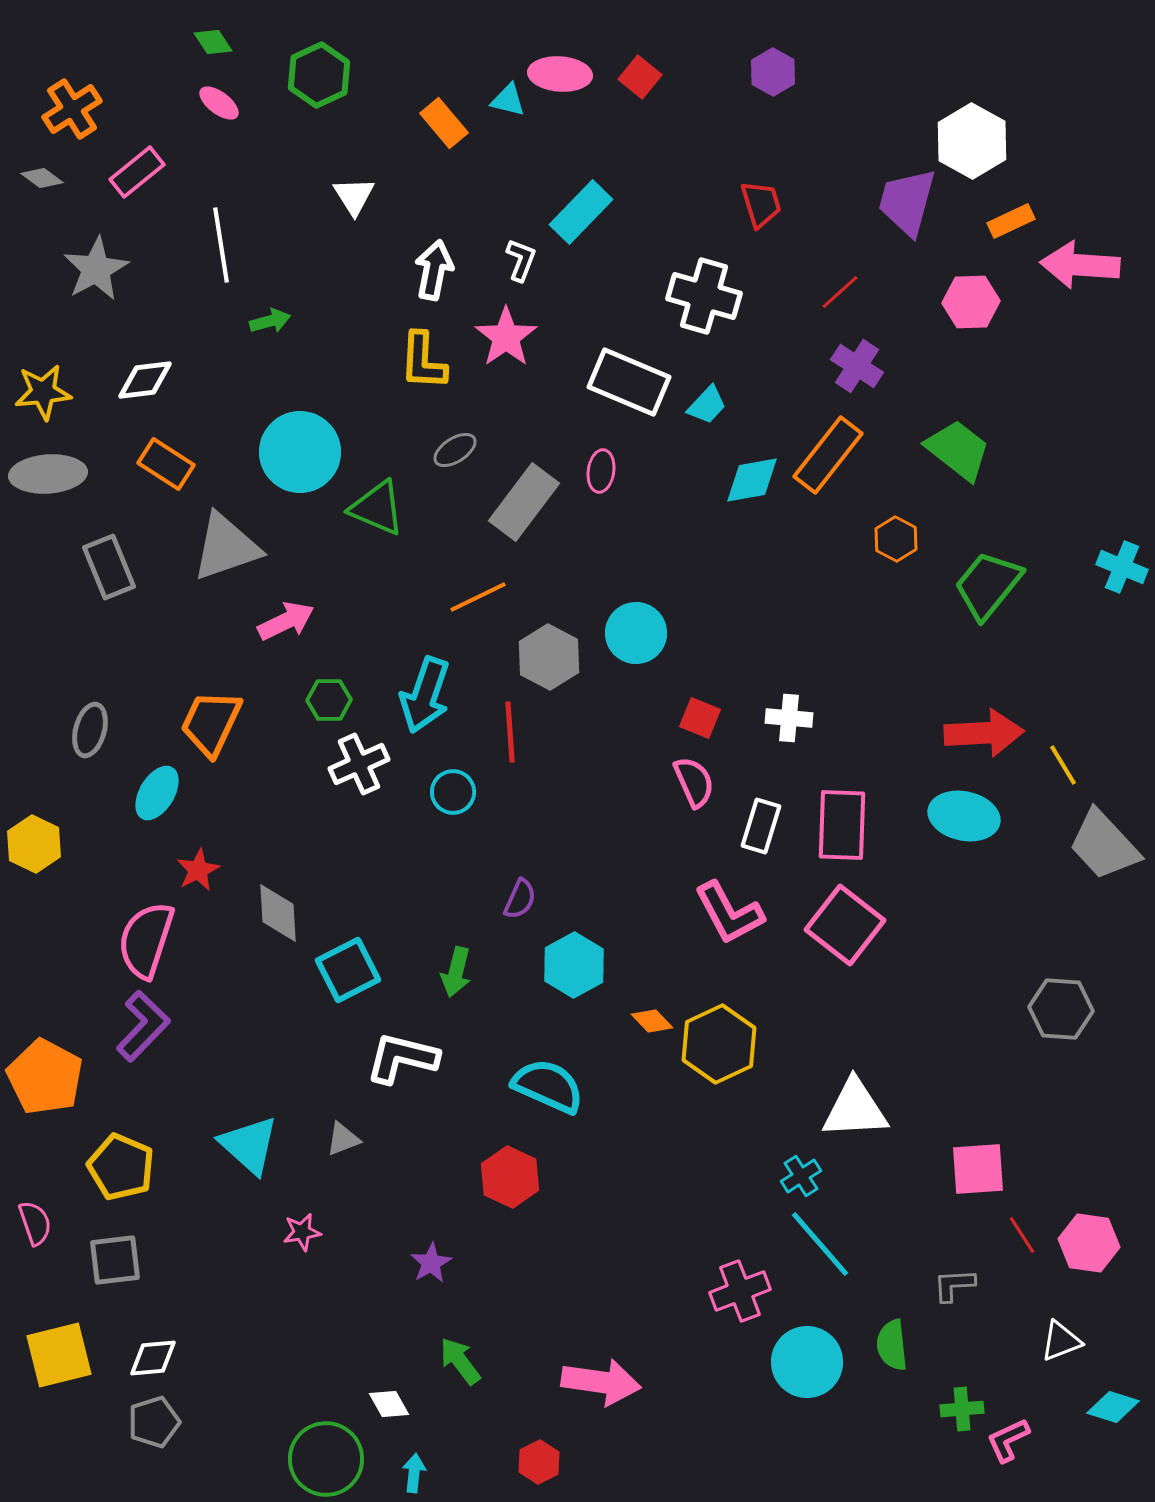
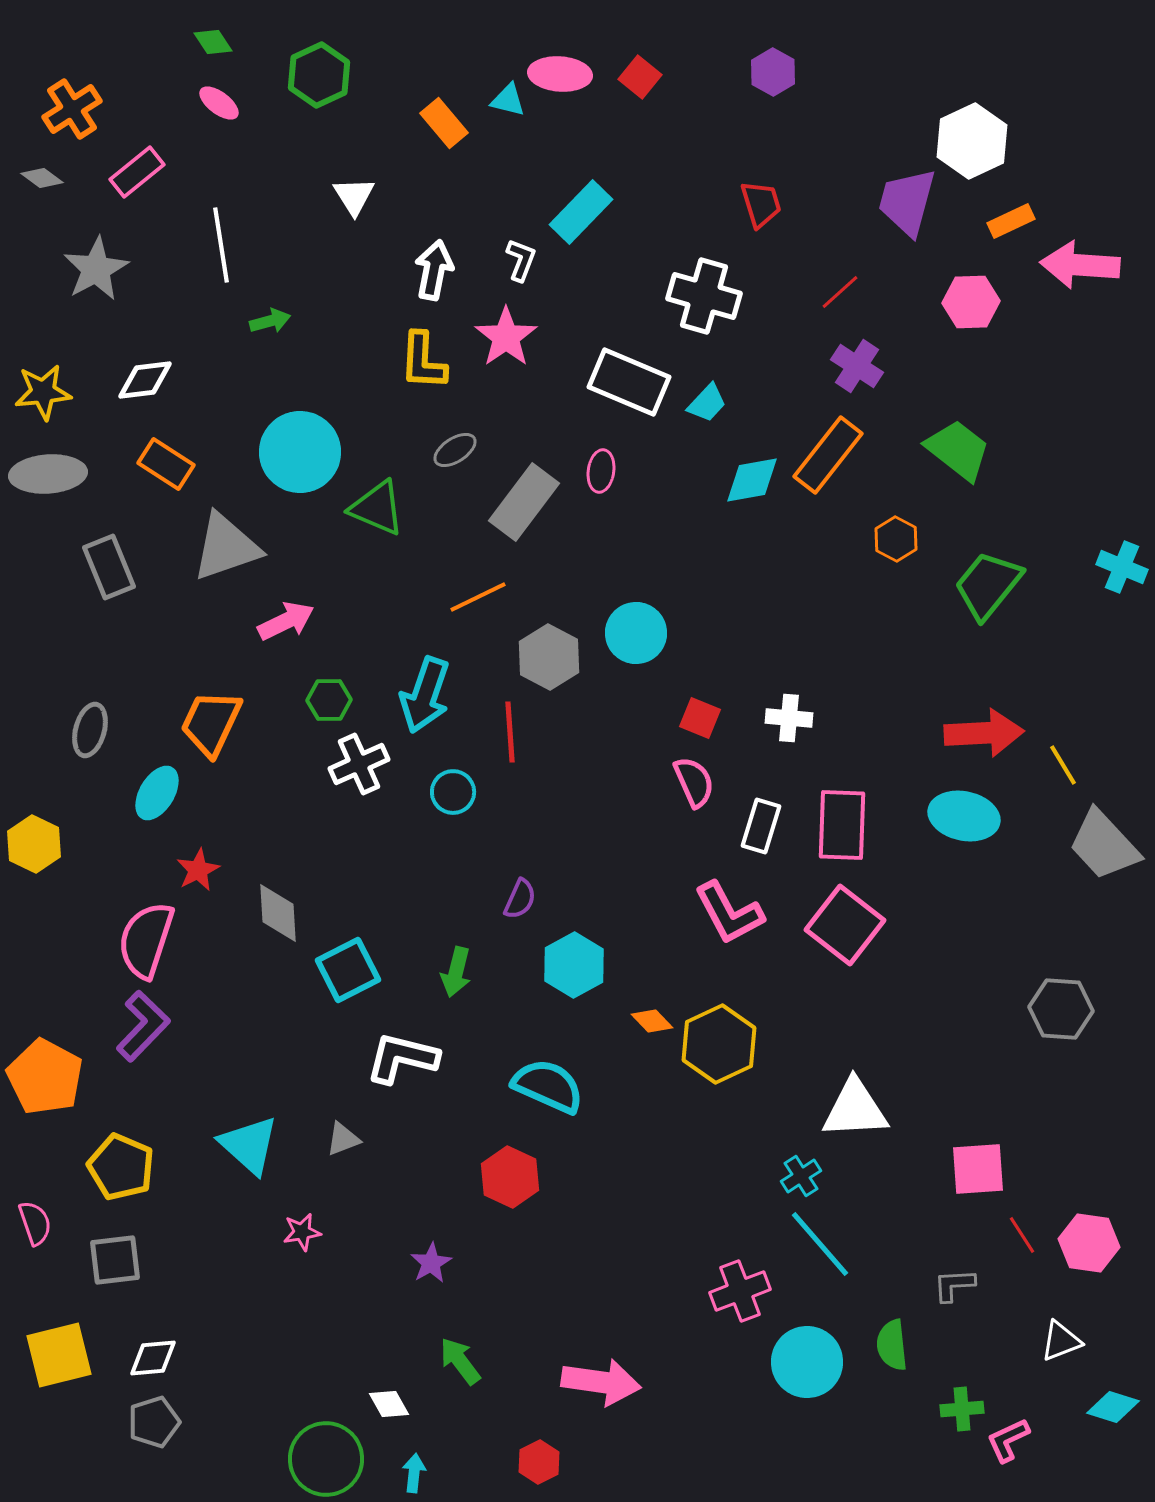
white hexagon at (972, 141): rotated 6 degrees clockwise
cyan trapezoid at (707, 405): moved 2 px up
